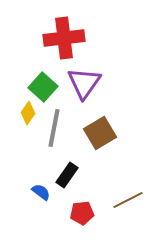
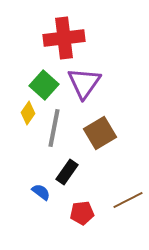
green square: moved 1 px right, 2 px up
black rectangle: moved 3 px up
